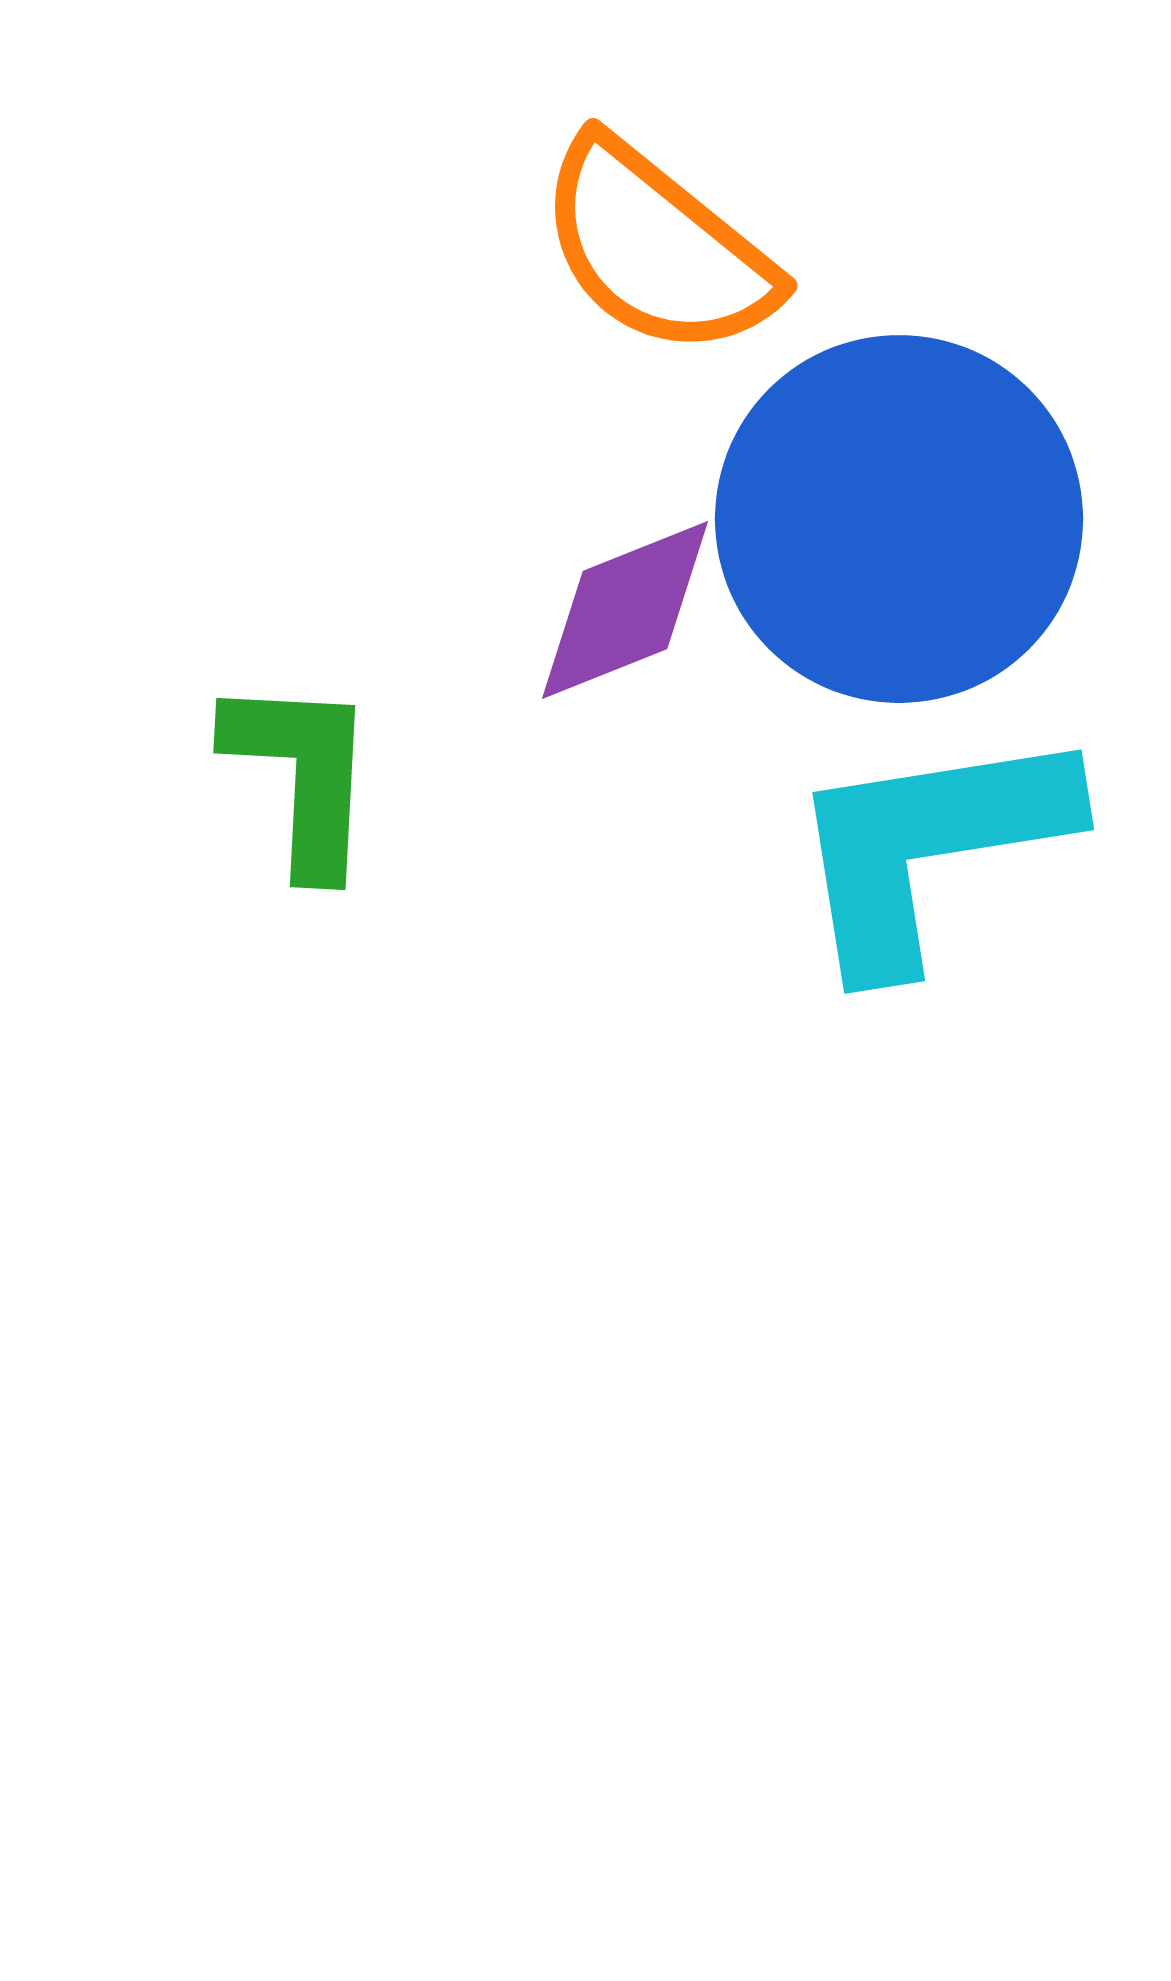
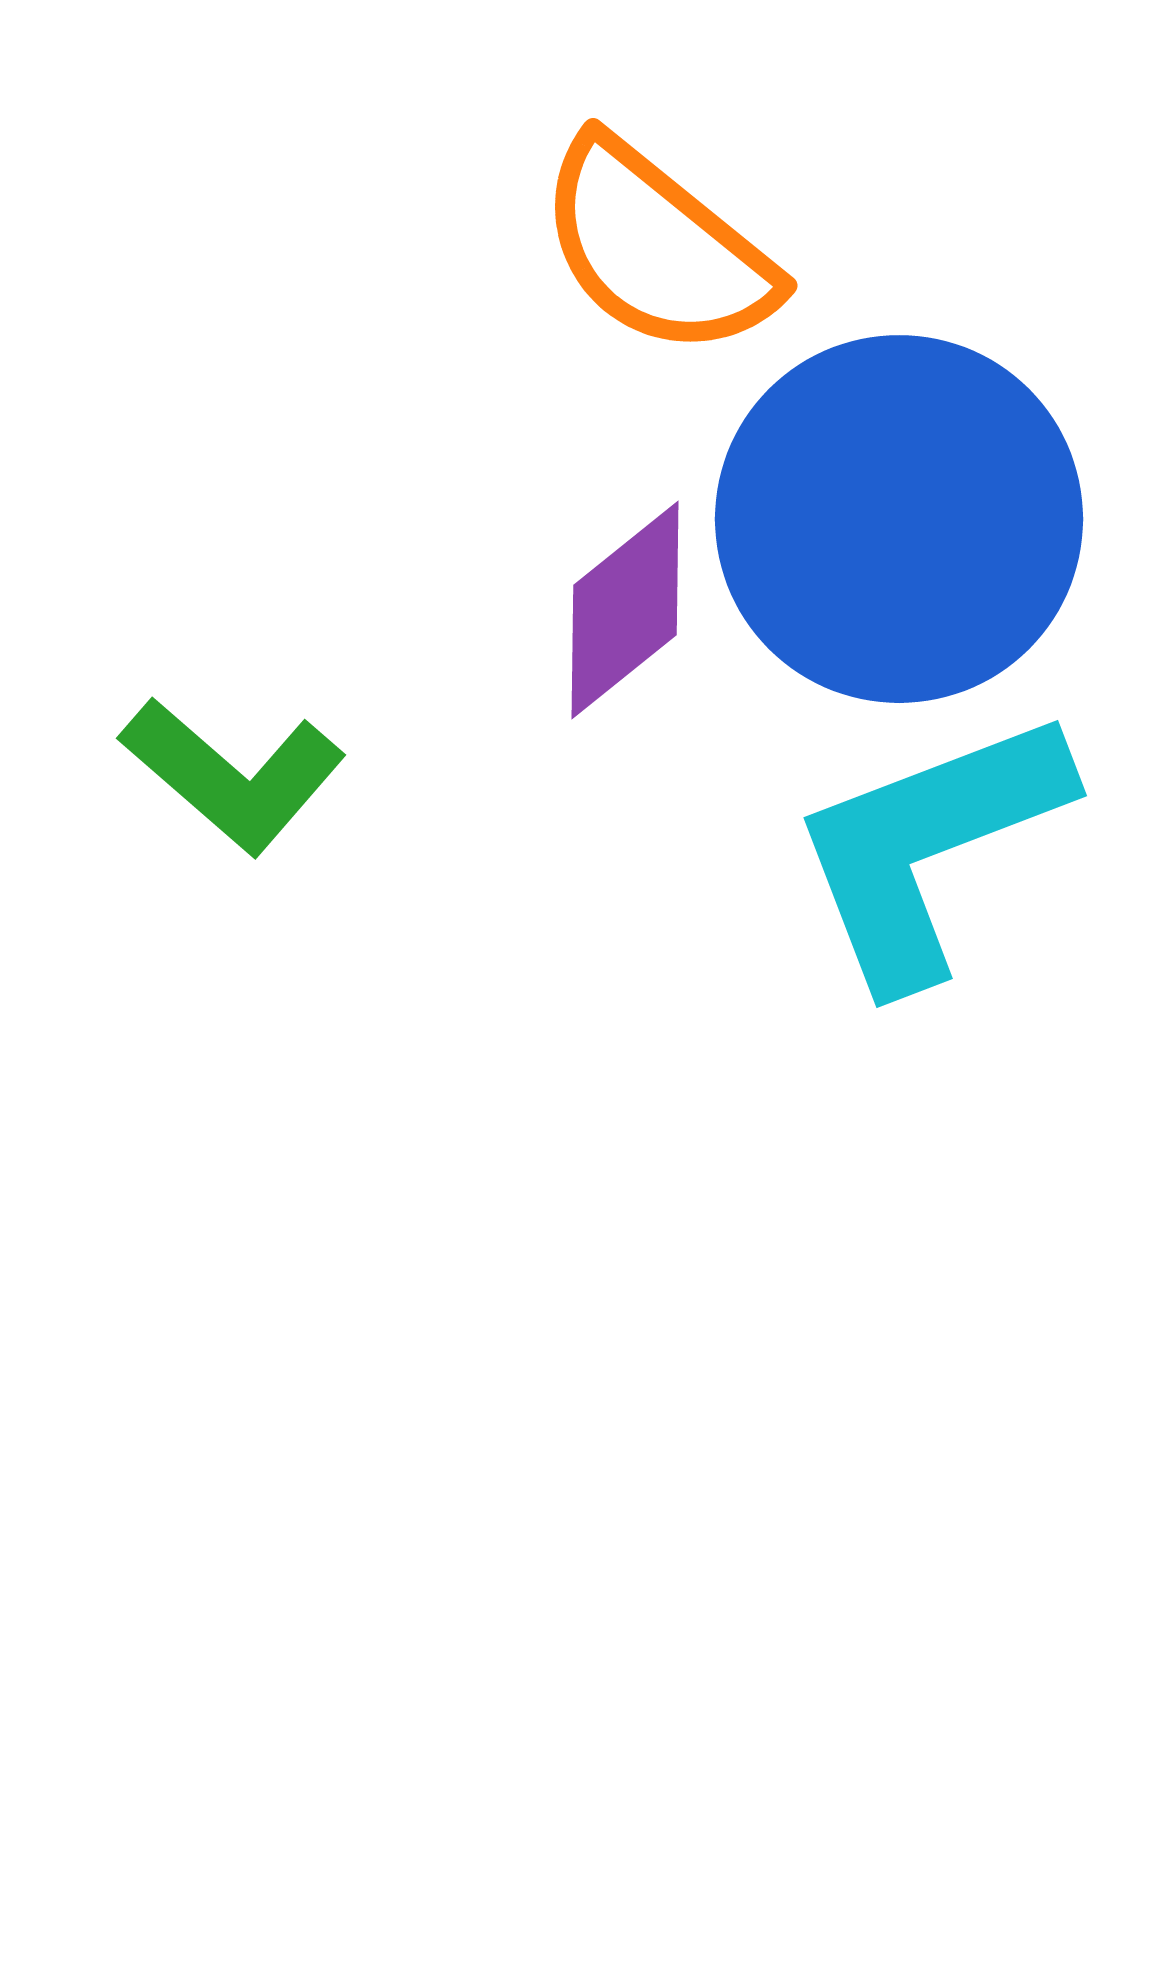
purple diamond: rotated 17 degrees counterclockwise
green L-shape: moved 69 px left; rotated 128 degrees clockwise
cyan L-shape: rotated 12 degrees counterclockwise
